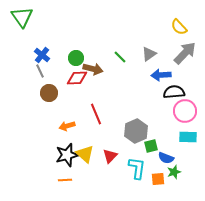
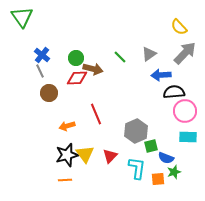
yellow triangle: rotated 12 degrees clockwise
